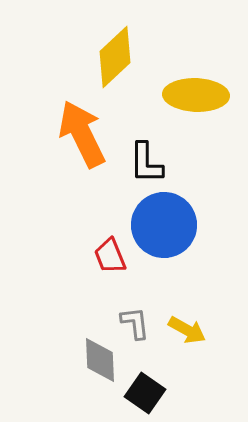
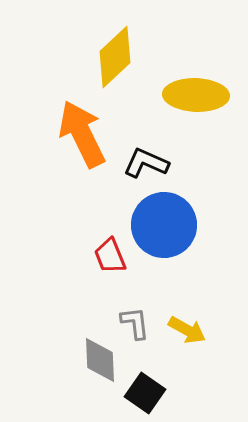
black L-shape: rotated 114 degrees clockwise
